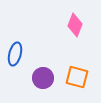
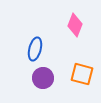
blue ellipse: moved 20 px right, 5 px up
orange square: moved 5 px right, 3 px up
